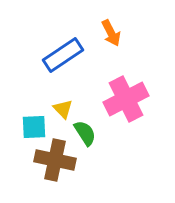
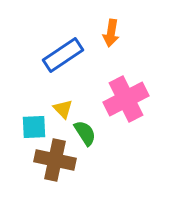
orange arrow: rotated 36 degrees clockwise
